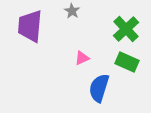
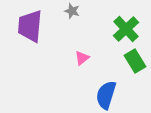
gray star: rotated 14 degrees counterclockwise
pink triangle: rotated 14 degrees counterclockwise
green rectangle: moved 8 px right, 1 px up; rotated 35 degrees clockwise
blue semicircle: moved 7 px right, 7 px down
